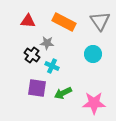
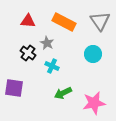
gray star: rotated 24 degrees clockwise
black cross: moved 4 px left, 2 px up
purple square: moved 23 px left
pink star: rotated 10 degrees counterclockwise
